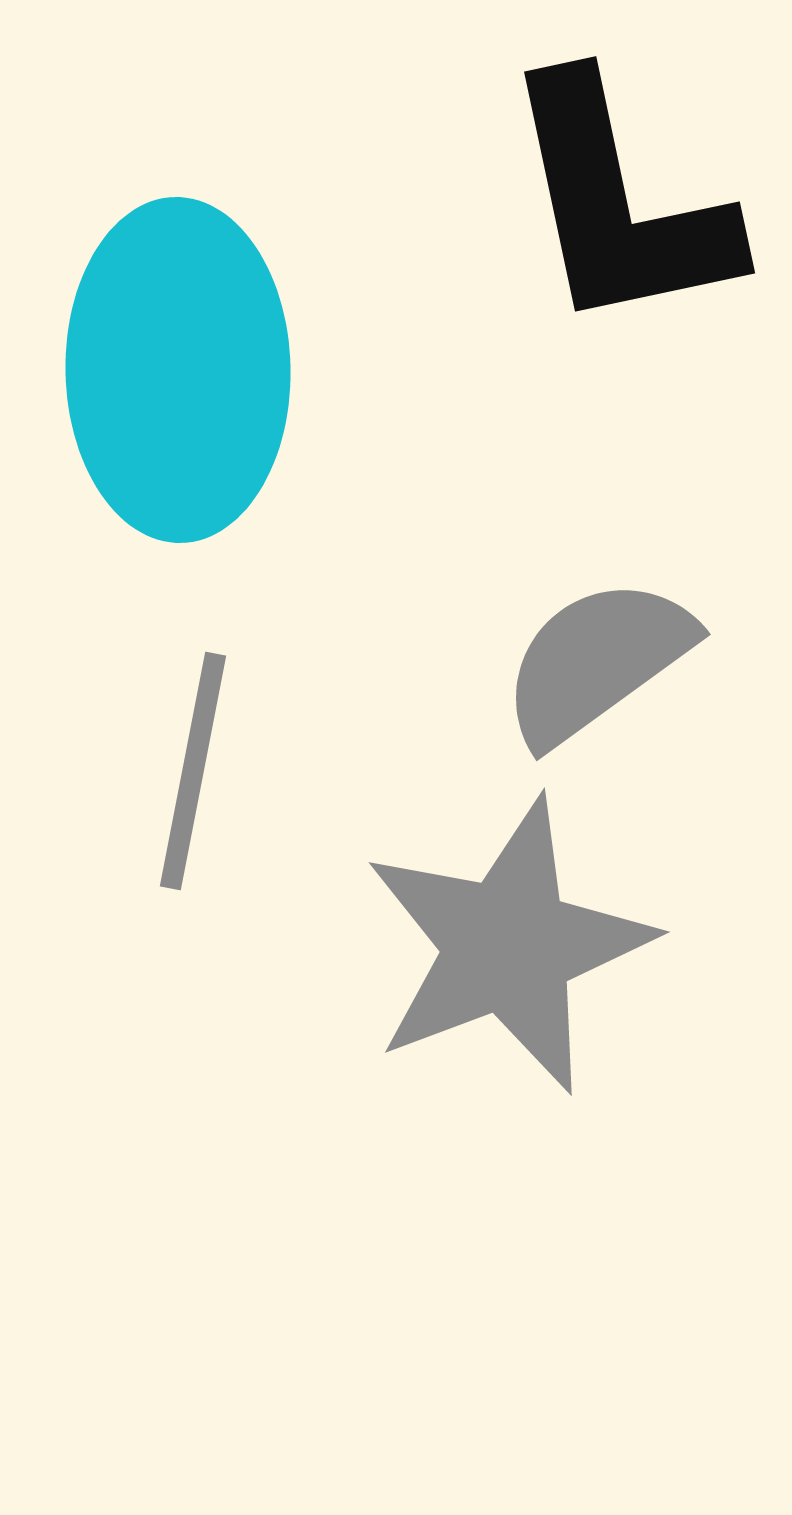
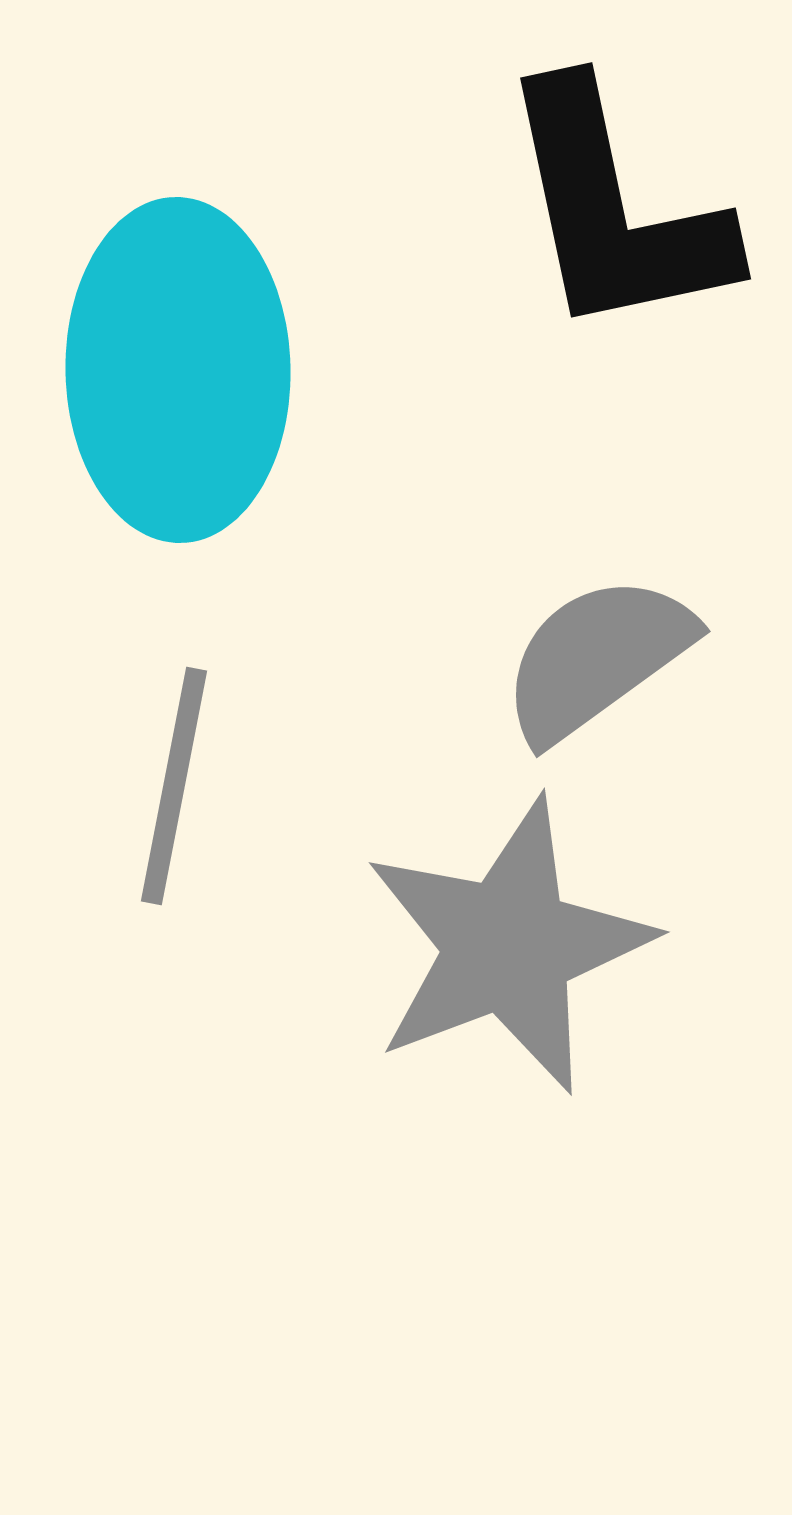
black L-shape: moved 4 px left, 6 px down
gray semicircle: moved 3 px up
gray line: moved 19 px left, 15 px down
